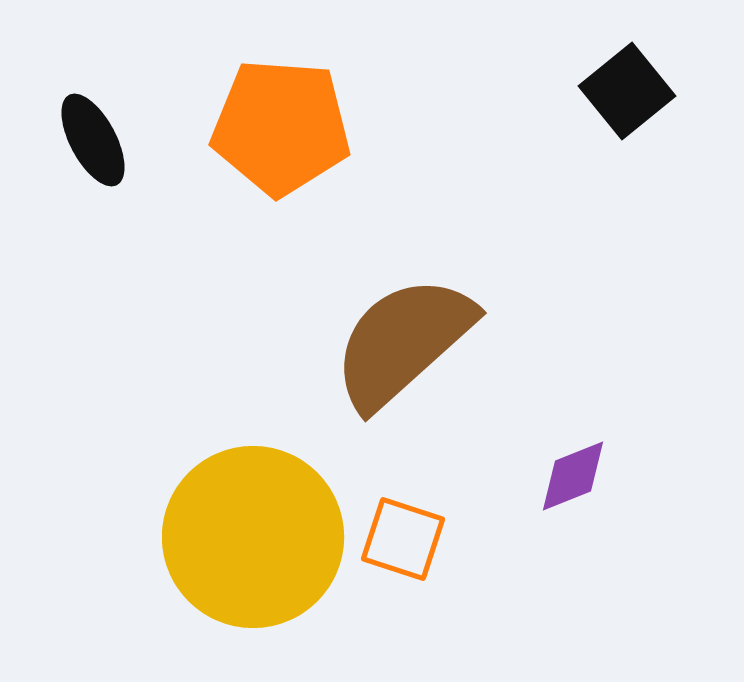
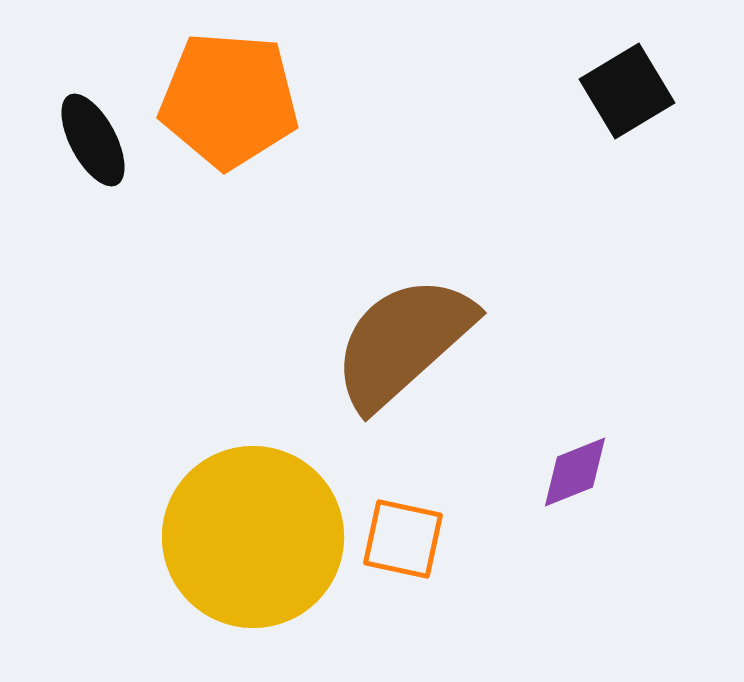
black square: rotated 8 degrees clockwise
orange pentagon: moved 52 px left, 27 px up
purple diamond: moved 2 px right, 4 px up
orange square: rotated 6 degrees counterclockwise
